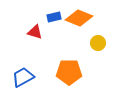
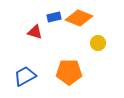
blue trapezoid: moved 2 px right, 1 px up
